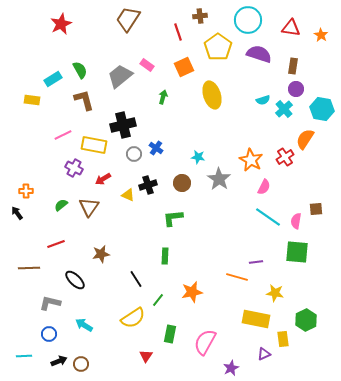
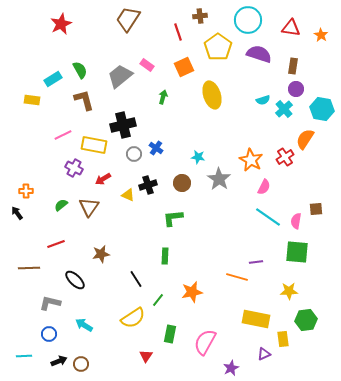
yellow star at (275, 293): moved 14 px right, 2 px up; rotated 12 degrees counterclockwise
green hexagon at (306, 320): rotated 20 degrees clockwise
